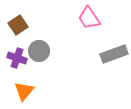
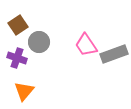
pink trapezoid: moved 3 px left, 27 px down
gray circle: moved 9 px up
